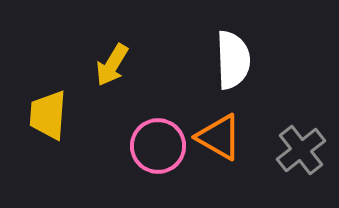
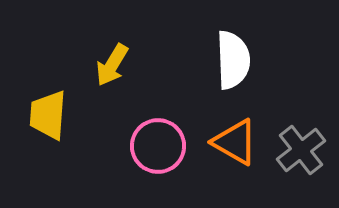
orange triangle: moved 16 px right, 5 px down
